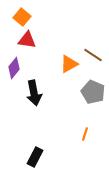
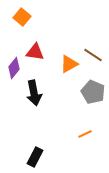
red triangle: moved 8 px right, 12 px down
orange line: rotated 48 degrees clockwise
